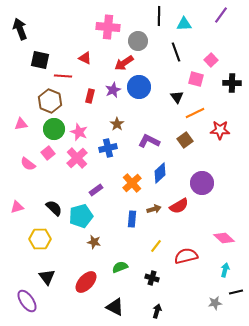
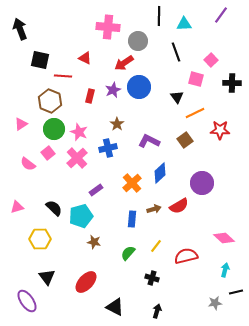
pink triangle at (21, 124): rotated 24 degrees counterclockwise
green semicircle at (120, 267): moved 8 px right, 14 px up; rotated 28 degrees counterclockwise
